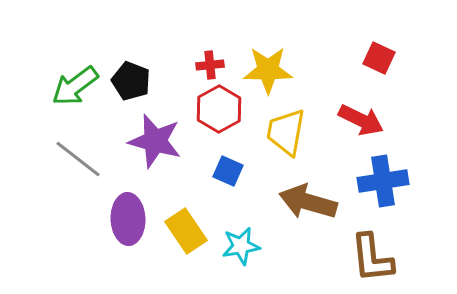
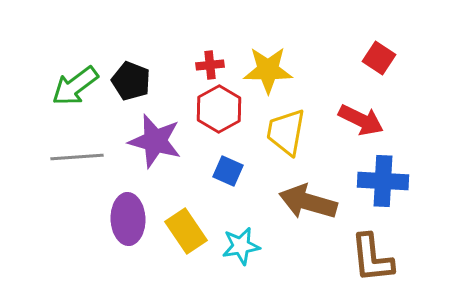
red square: rotated 8 degrees clockwise
gray line: moved 1 px left, 2 px up; rotated 42 degrees counterclockwise
blue cross: rotated 12 degrees clockwise
